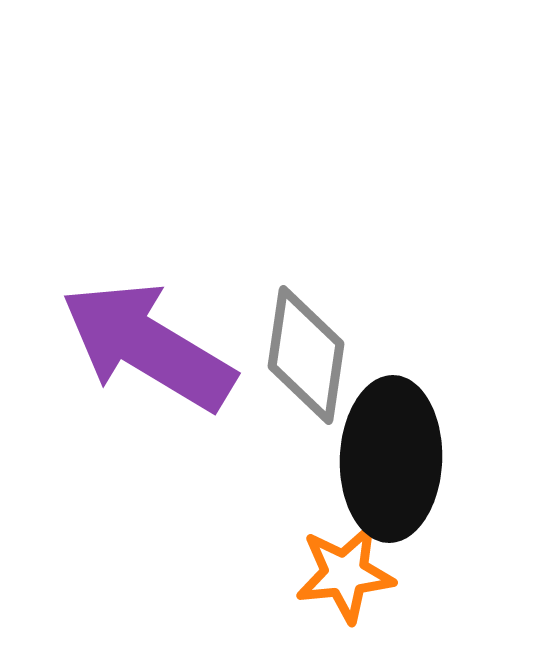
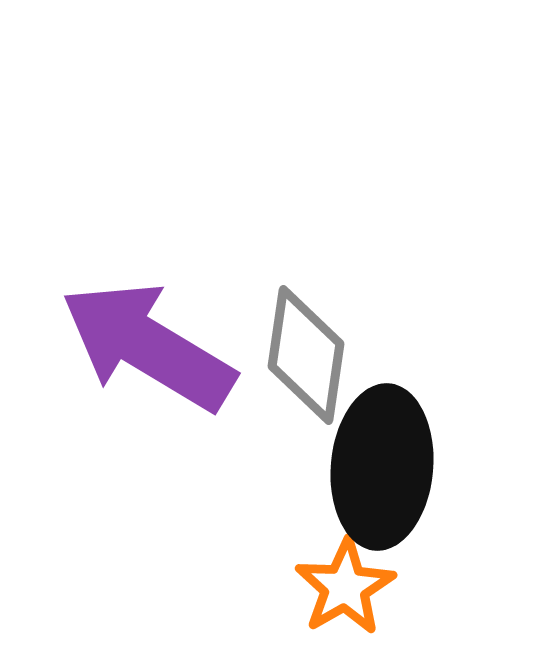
black ellipse: moved 9 px left, 8 px down; rotated 3 degrees clockwise
orange star: moved 13 px down; rotated 24 degrees counterclockwise
